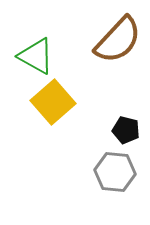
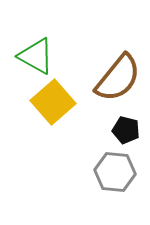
brown semicircle: moved 38 px down; rotated 4 degrees counterclockwise
